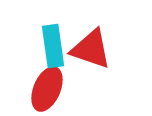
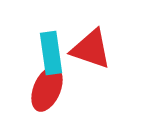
cyan rectangle: moved 2 px left, 7 px down
